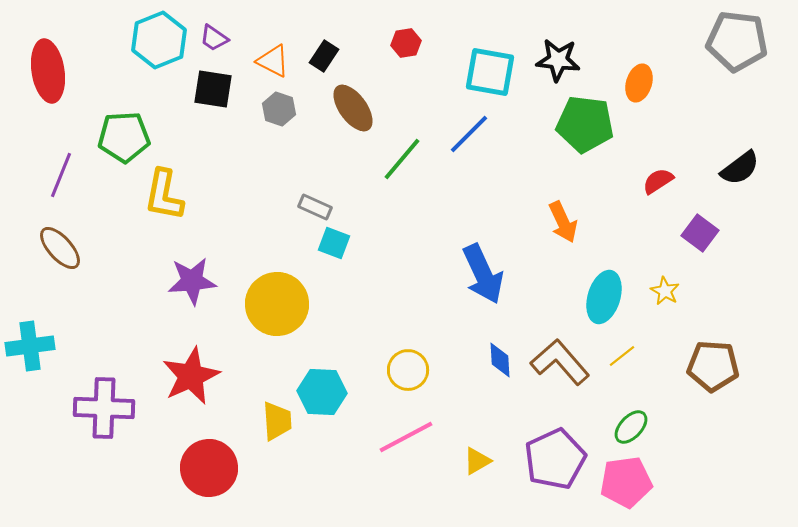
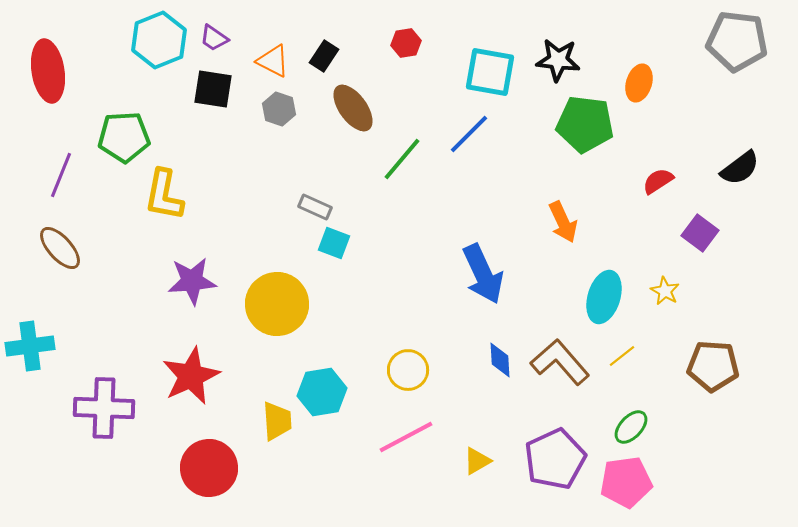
cyan hexagon at (322, 392): rotated 12 degrees counterclockwise
